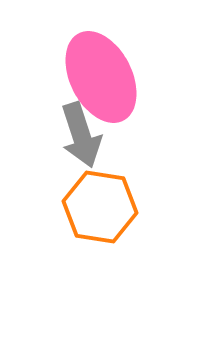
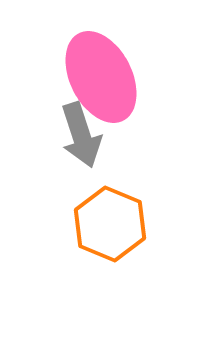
orange hexagon: moved 10 px right, 17 px down; rotated 14 degrees clockwise
